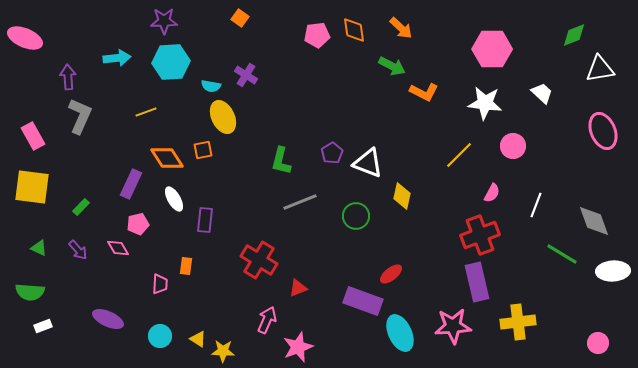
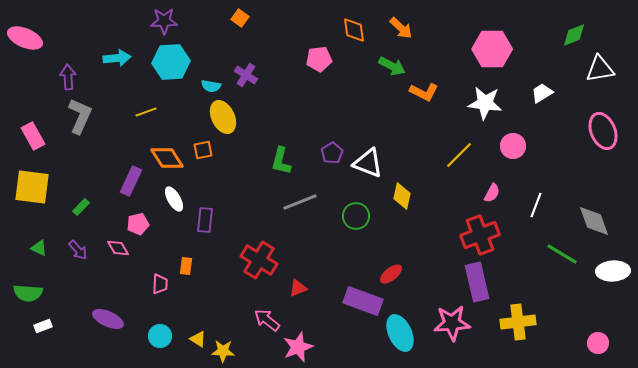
pink pentagon at (317, 35): moved 2 px right, 24 px down
white trapezoid at (542, 93): rotated 75 degrees counterclockwise
purple rectangle at (131, 184): moved 3 px up
green semicircle at (30, 292): moved 2 px left, 1 px down
pink arrow at (267, 320): rotated 76 degrees counterclockwise
pink star at (453, 326): moved 1 px left, 3 px up
